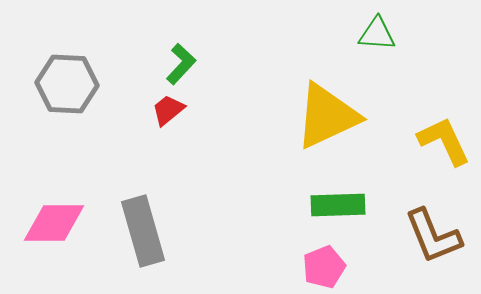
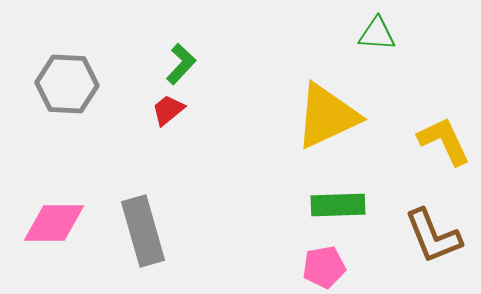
pink pentagon: rotated 12 degrees clockwise
